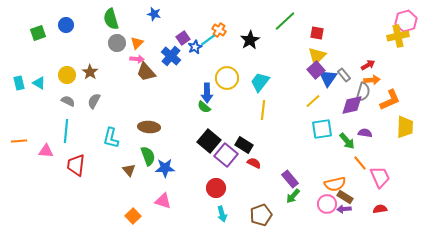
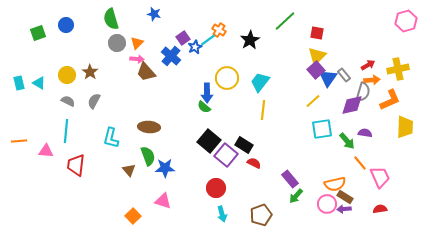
yellow cross at (398, 36): moved 33 px down
green arrow at (293, 196): moved 3 px right
